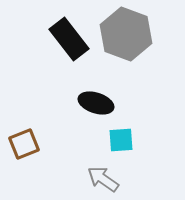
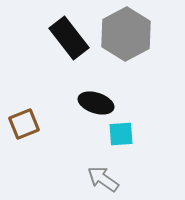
gray hexagon: rotated 12 degrees clockwise
black rectangle: moved 1 px up
cyan square: moved 6 px up
brown square: moved 20 px up
